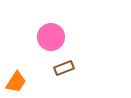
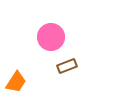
brown rectangle: moved 3 px right, 2 px up
